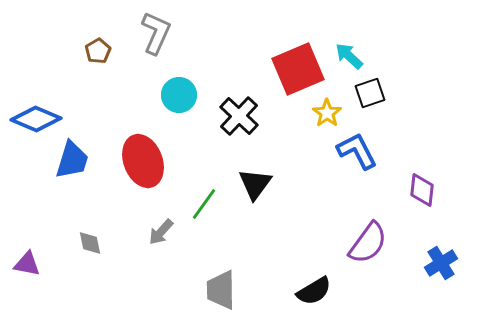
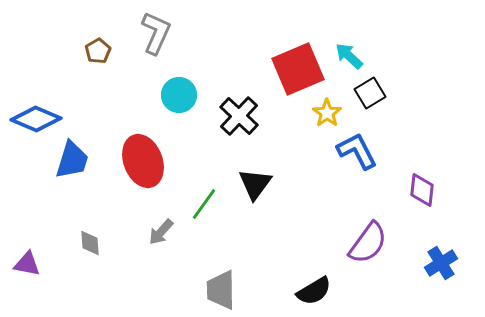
black square: rotated 12 degrees counterclockwise
gray diamond: rotated 8 degrees clockwise
